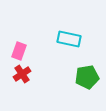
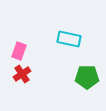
green pentagon: rotated 10 degrees clockwise
